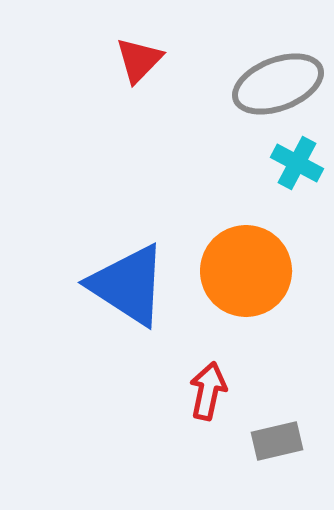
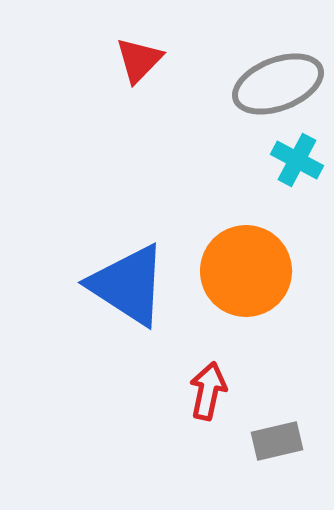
cyan cross: moved 3 px up
